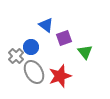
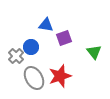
blue triangle: rotated 28 degrees counterclockwise
green triangle: moved 9 px right
gray ellipse: moved 6 px down
